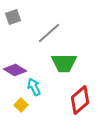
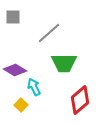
gray square: rotated 21 degrees clockwise
